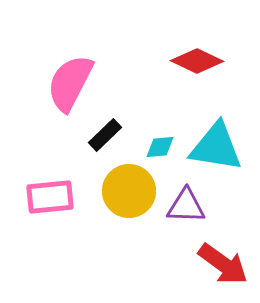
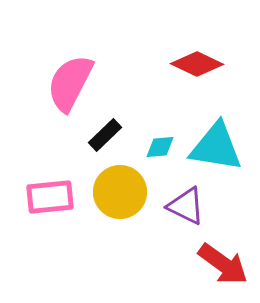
red diamond: moved 3 px down
yellow circle: moved 9 px left, 1 px down
purple triangle: rotated 24 degrees clockwise
